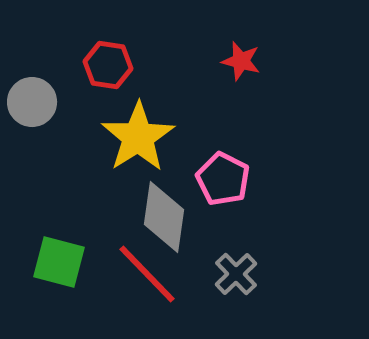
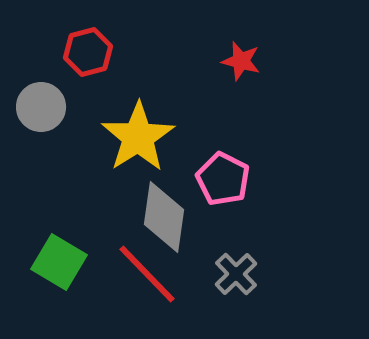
red hexagon: moved 20 px left, 13 px up; rotated 24 degrees counterclockwise
gray circle: moved 9 px right, 5 px down
green square: rotated 16 degrees clockwise
